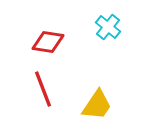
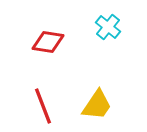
red line: moved 17 px down
